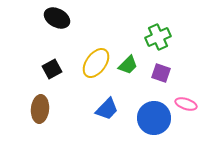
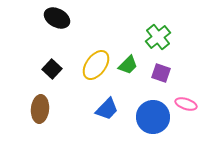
green cross: rotated 15 degrees counterclockwise
yellow ellipse: moved 2 px down
black square: rotated 18 degrees counterclockwise
blue circle: moved 1 px left, 1 px up
